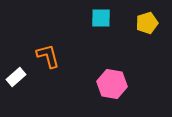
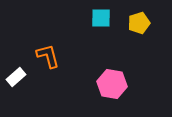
yellow pentagon: moved 8 px left
